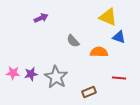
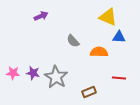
purple arrow: moved 2 px up
blue triangle: rotated 16 degrees counterclockwise
purple star: moved 2 px right, 1 px up; rotated 24 degrees clockwise
